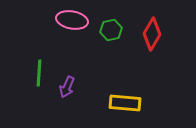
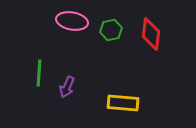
pink ellipse: moved 1 px down
red diamond: moved 1 px left; rotated 24 degrees counterclockwise
yellow rectangle: moved 2 px left
